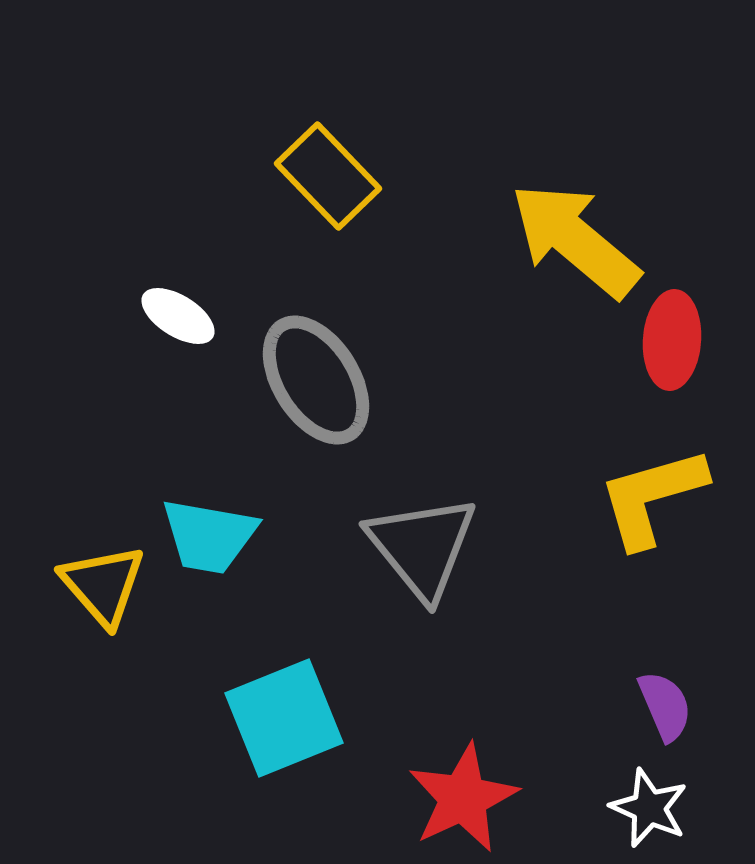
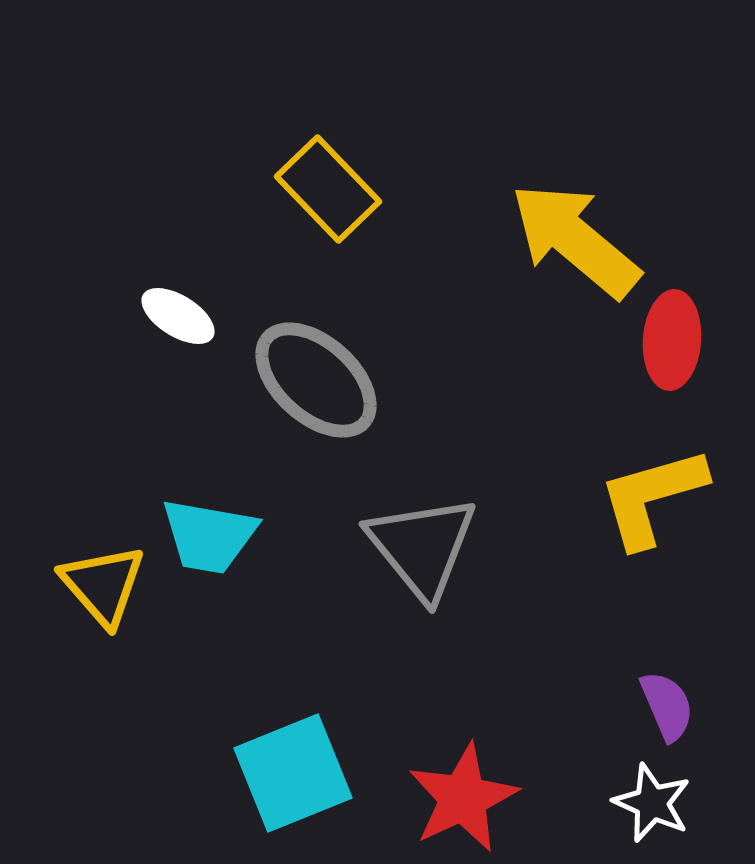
yellow rectangle: moved 13 px down
gray ellipse: rotated 16 degrees counterclockwise
purple semicircle: moved 2 px right
cyan square: moved 9 px right, 55 px down
white star: moved 3 px right, 5 px up
